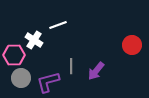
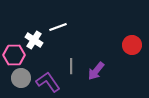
white line: moved 2 px down
purple L-shape: rotated 70 degrees clockwise
